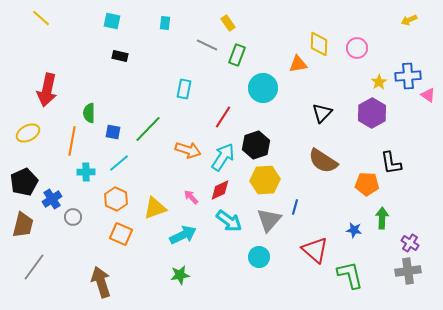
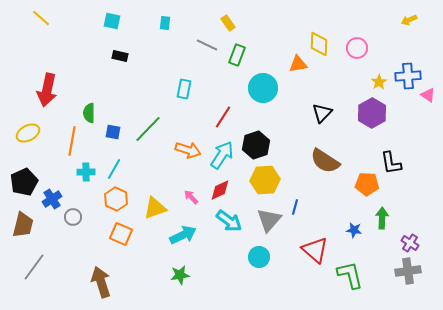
cyan arrow at (223, 157): moved 1 px left, 2 px up
brown semicircle at (323, 161): moved 2 px right
cyan line at (119, 163): moved 5 px left, 6 px down; rotated 20 degrees counterclockwise
